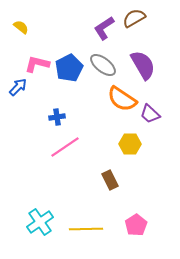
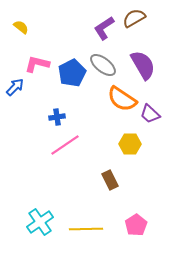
blue pentagon: moved 3 px right, 5 px down
blue arrow: moved 3 px left
pink line: moved 2 px up
